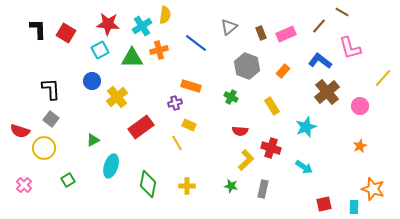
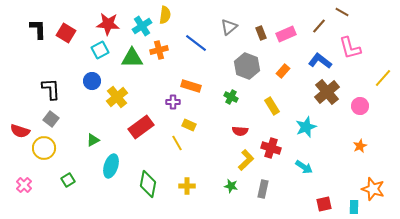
purple cross at (175, 103): moved 2 px left, 1 px up; rotated 16 degrees clockwise
